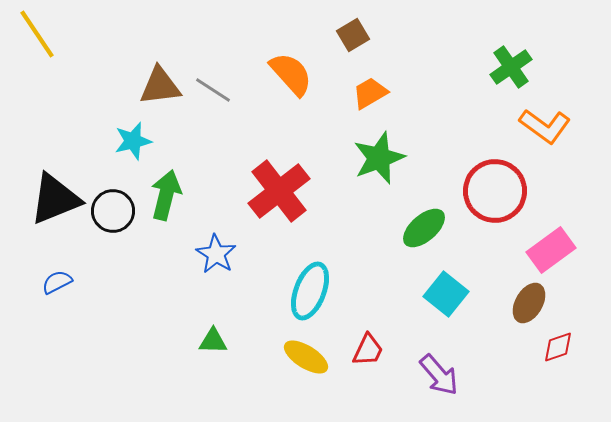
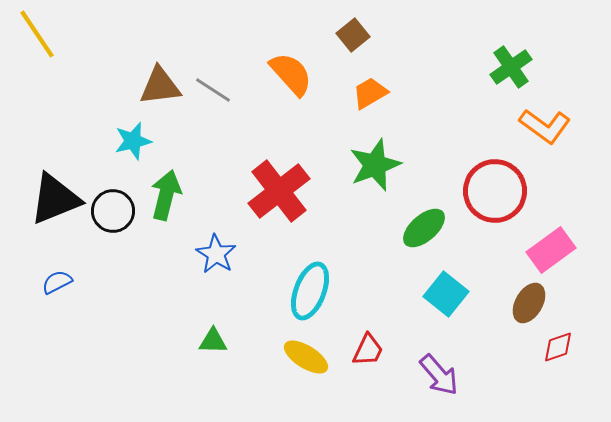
brown square: rotated 8 degrees counterclockwise
green star: moved 4 px left, 7 px down
